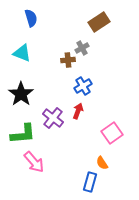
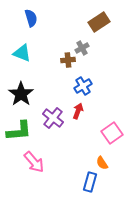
green L-shape: moved 4 px left, 3 px up
